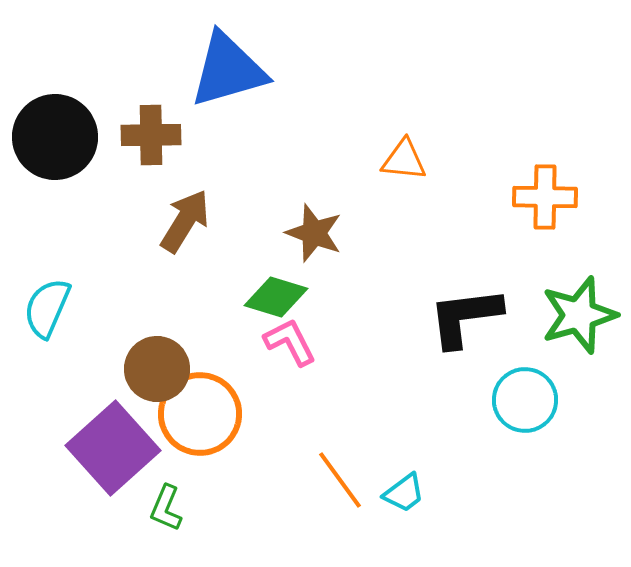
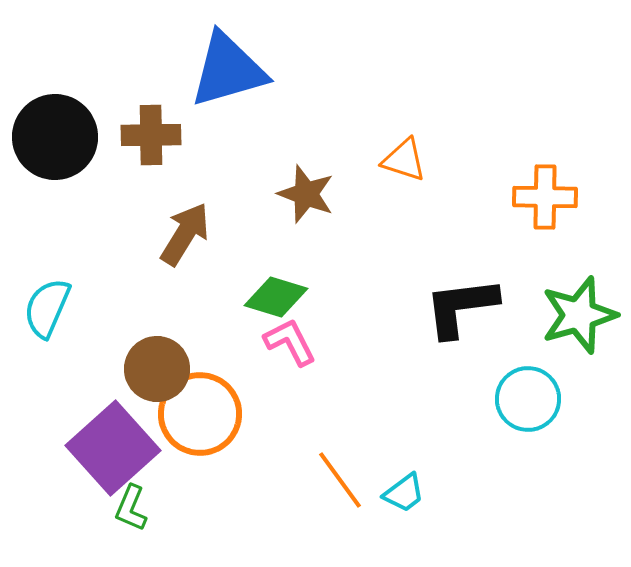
orange triangle: rotated 12 degrees clockwise
brown arrow: moved 13 px down
brown star: moved 8 px left, 39 px up
black L-shape: moved 4 px left, 10 px up
cyan circle: moved 3 px right, 1 px up
green L-shape: moved 35 px left
